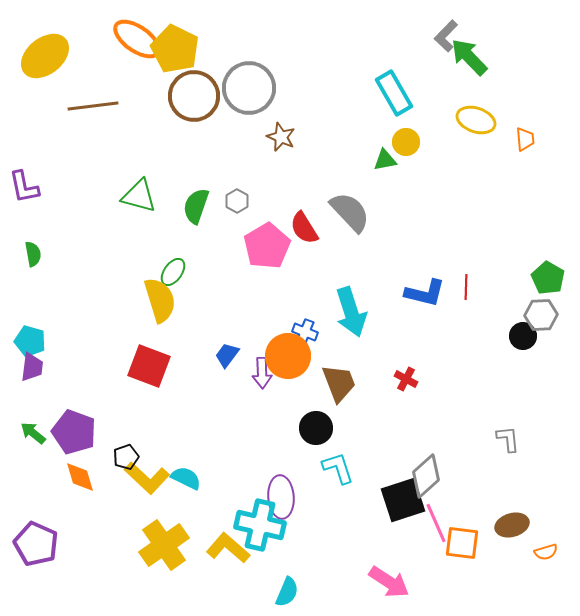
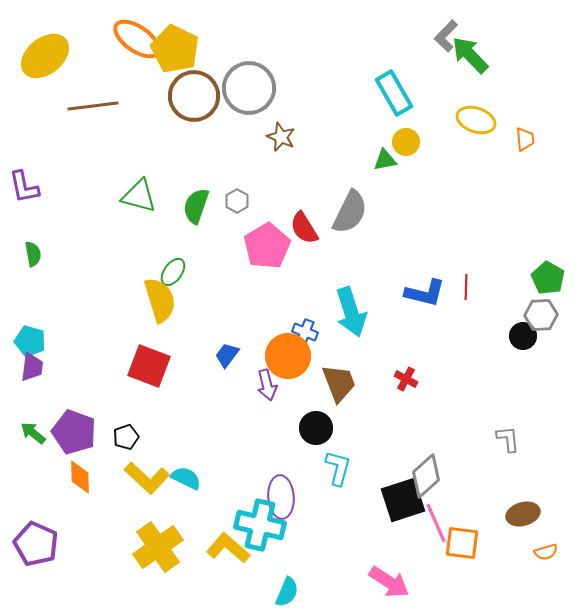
green arrow at (469, 57): moved 1 px right, 2 px up
gray semicircle at (350, 212): rotated 69 degrees clockwise
purple arrow at (262, 373): moved 5 px right, 12 px down; rotated 12 degrees counterclockwise
black pentagon at (126, 457): moved 20 px up
cyan L-shape at (338, 468): rotated 33 degrees clockwise
orange diamond at (80, 477): rotated 16 degrees clockwise
brown ellipse at (512, 525): moved 11 px right, 11 px up
yellow cross at (164, 545): moved 6 px left, 2 px down
